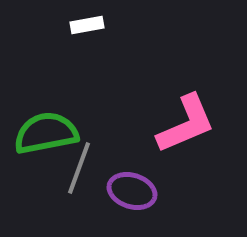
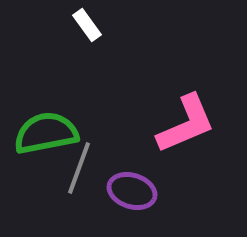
white rectangle: rotated 64 degrees clockwise
